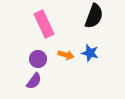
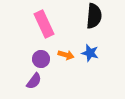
black semicircle: rotated 15 degrees counterclockwise
purple circle: moved 3 px right
